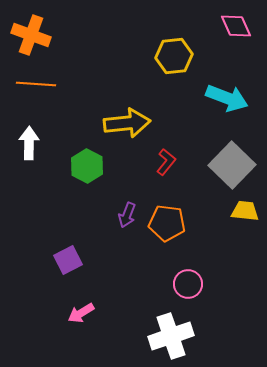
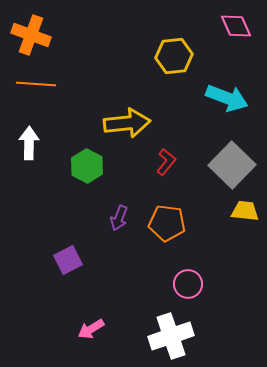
purple arrow: moved 8 px left, 3 px down
pink arrow: moved 10 px right, 16 px down
